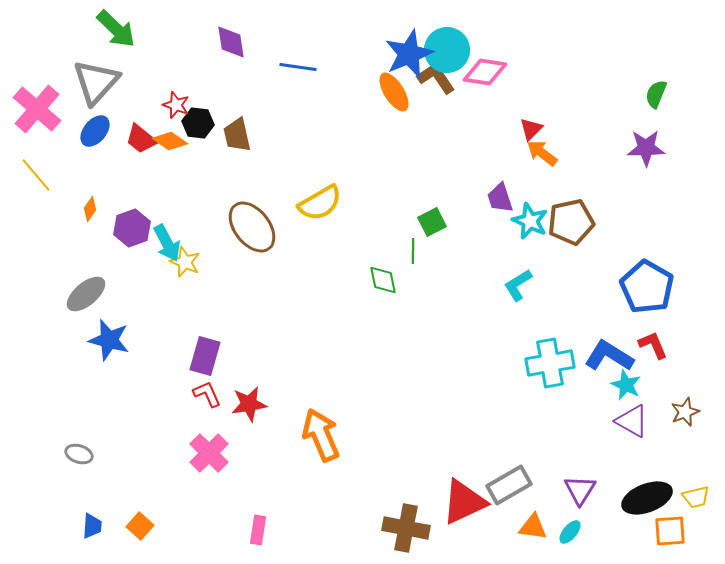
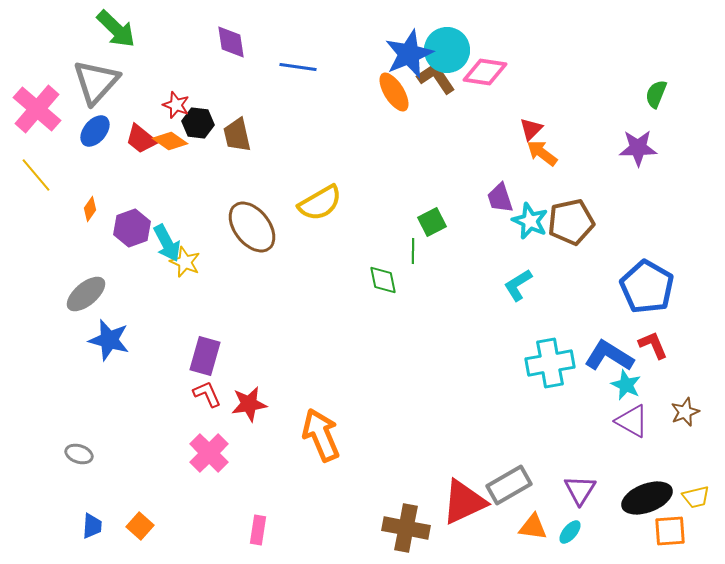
purple star at (646, 148): moved 8 px left
